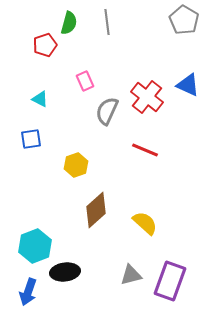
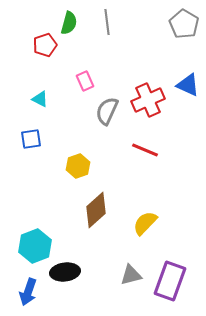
gray pentagon: moved 4 px down
red cross: moved 1 px right, 3 px down; rotated 28 degrees clockwise
yellow hexagon: moved 2 px right, 1 px down
yellow semicircle: rotated 88 degrees counterclockwise
